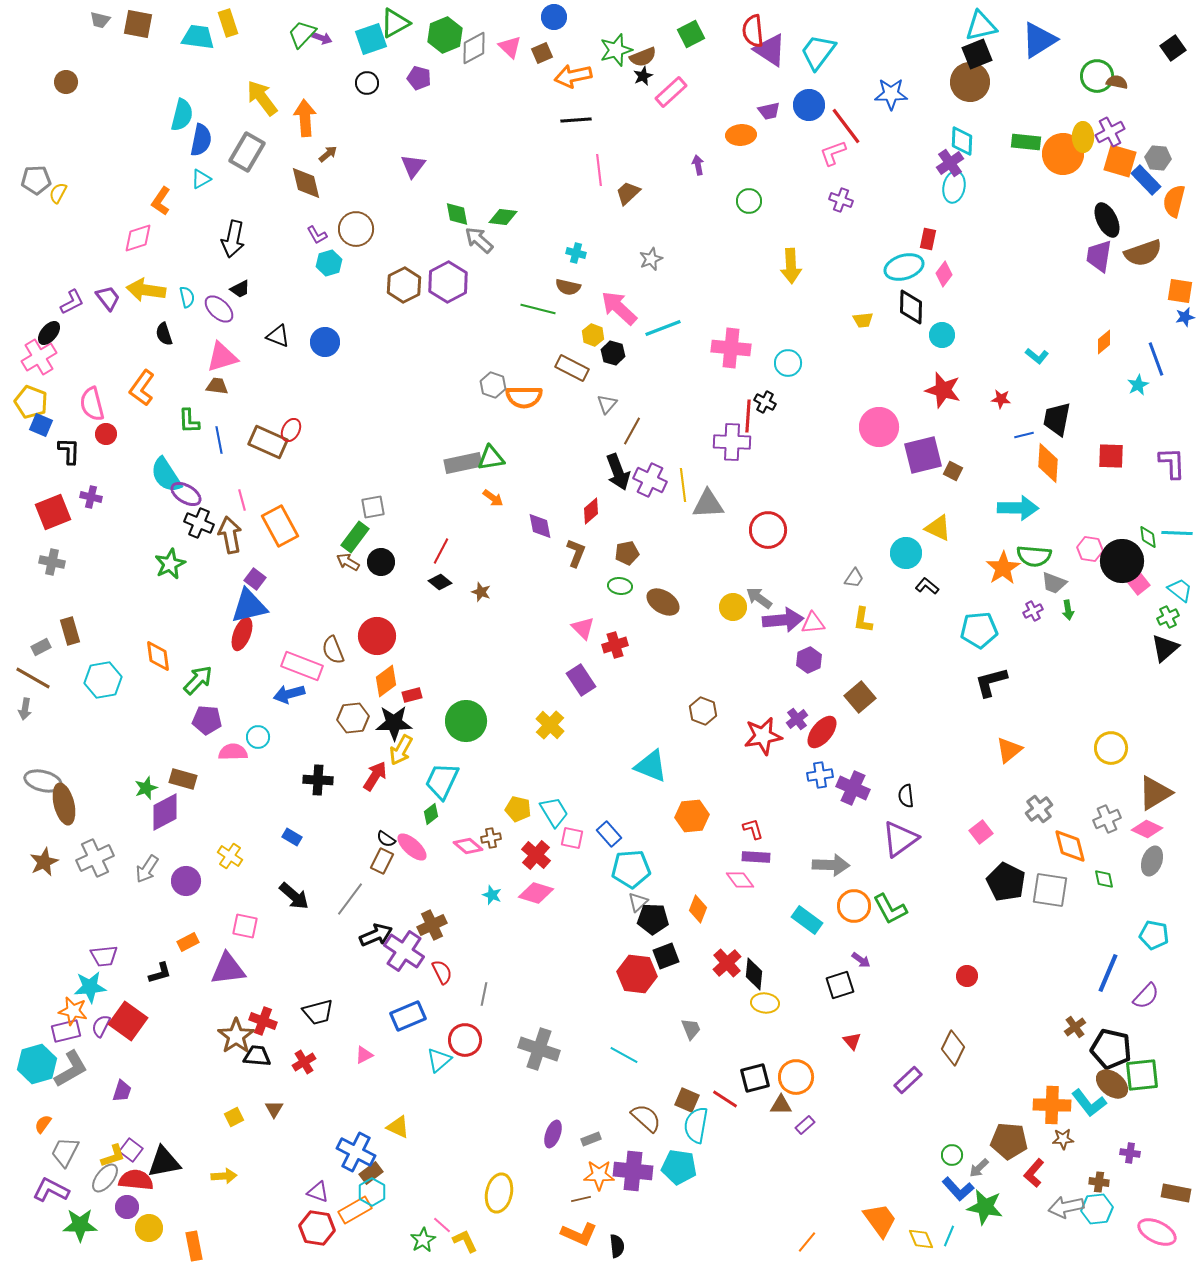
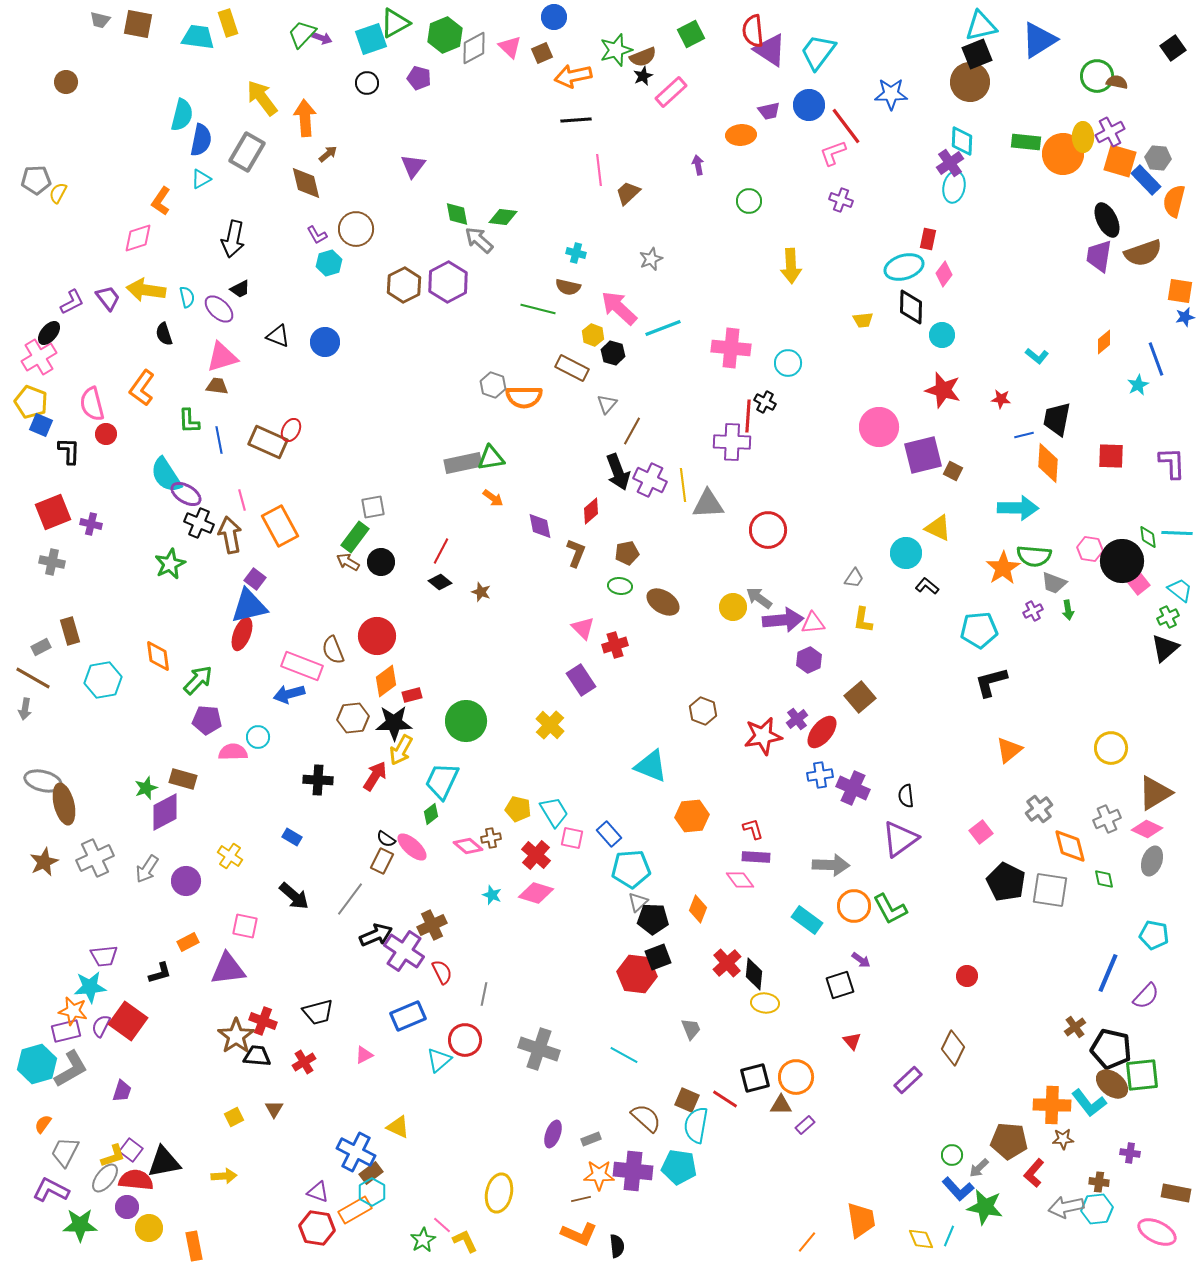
purple cross at (91, 497): moved 27 px down
black square at (666, 956): moved 8 px left, 1 px down
orange trapezoid at (880, 1220): moved 19 px left; rotated 27 degrees clockwise
